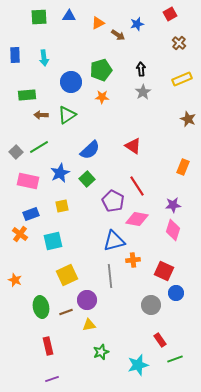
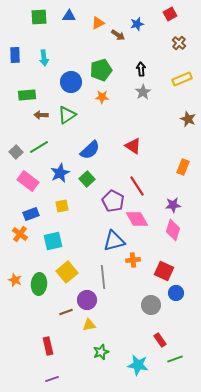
pink rectangle at (28, 181): rotated 25 degrees clockwise
pink diamond at (137, 219): rotated 50 degrees clockwise
yellow square at (67, 275): moved 3 px up; rotated 15 degrees counterclockwise
gray line at (110, 276): moved 7 px left, 1 px down
green ellipse at (41, 307): moved 2 px left, 23 px up; rotated 15 degrees clockwise
cyan star at (138, 365): rotated 25 degrees clockwise
